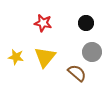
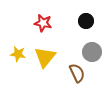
black circle: moved 2 px up
yellow star: moved 2 px right, 3 px up
brown semicircle: rotated 24 degrees clockwise
